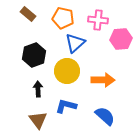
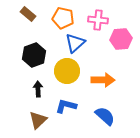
brown triangle: rotated 24 degrees clockwise
